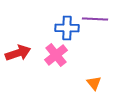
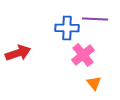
pink cross: moved 27 px right
